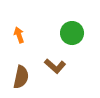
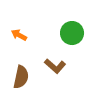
orange arrow: rotated 42 degrees counterclockwise
